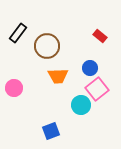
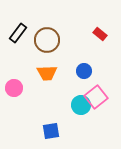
red rectangle: moved 2 px up
brown circle: moved 6 px up
blue circle: moved 6 px left, 3 px down
orange trapezoid: moved 11 px left, 3 px up
pink square: moved 1 px left, 8 px down
blue square: rotated 12 degrees clockwise
